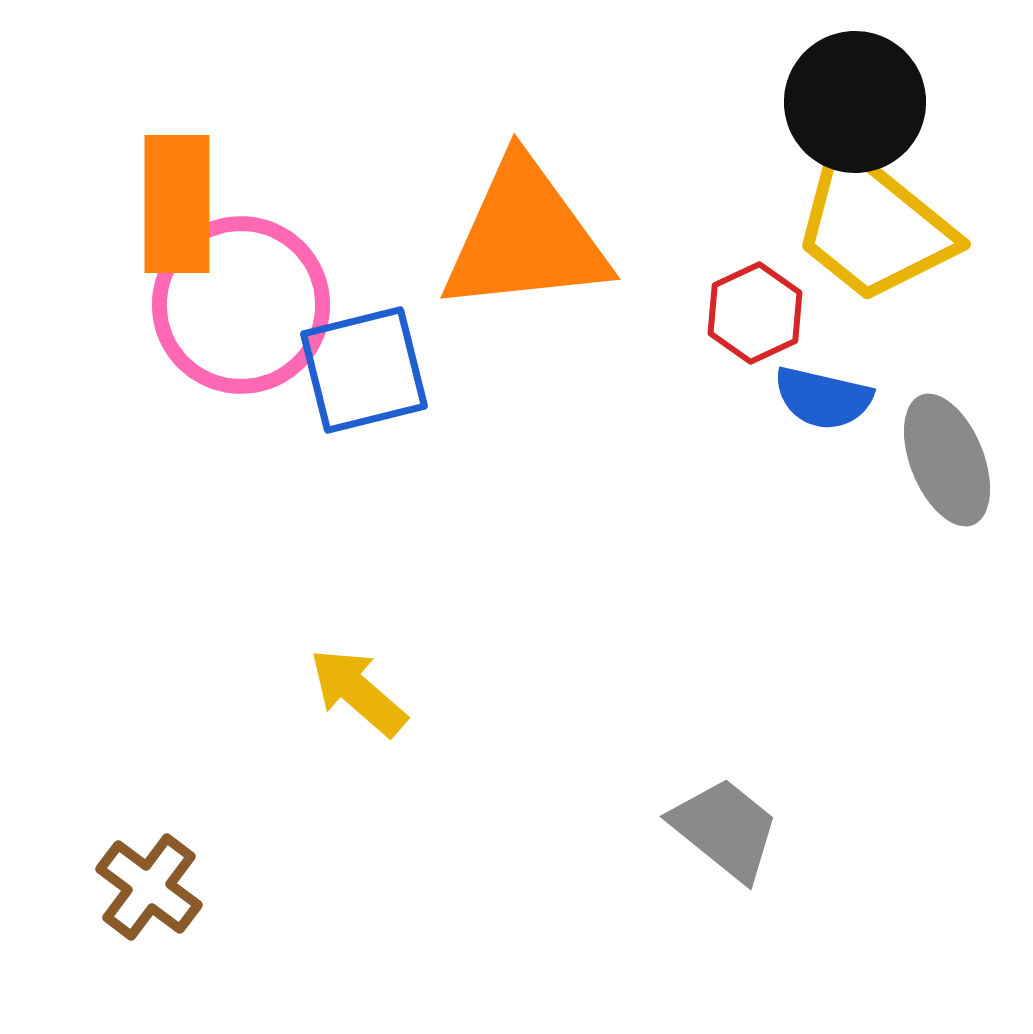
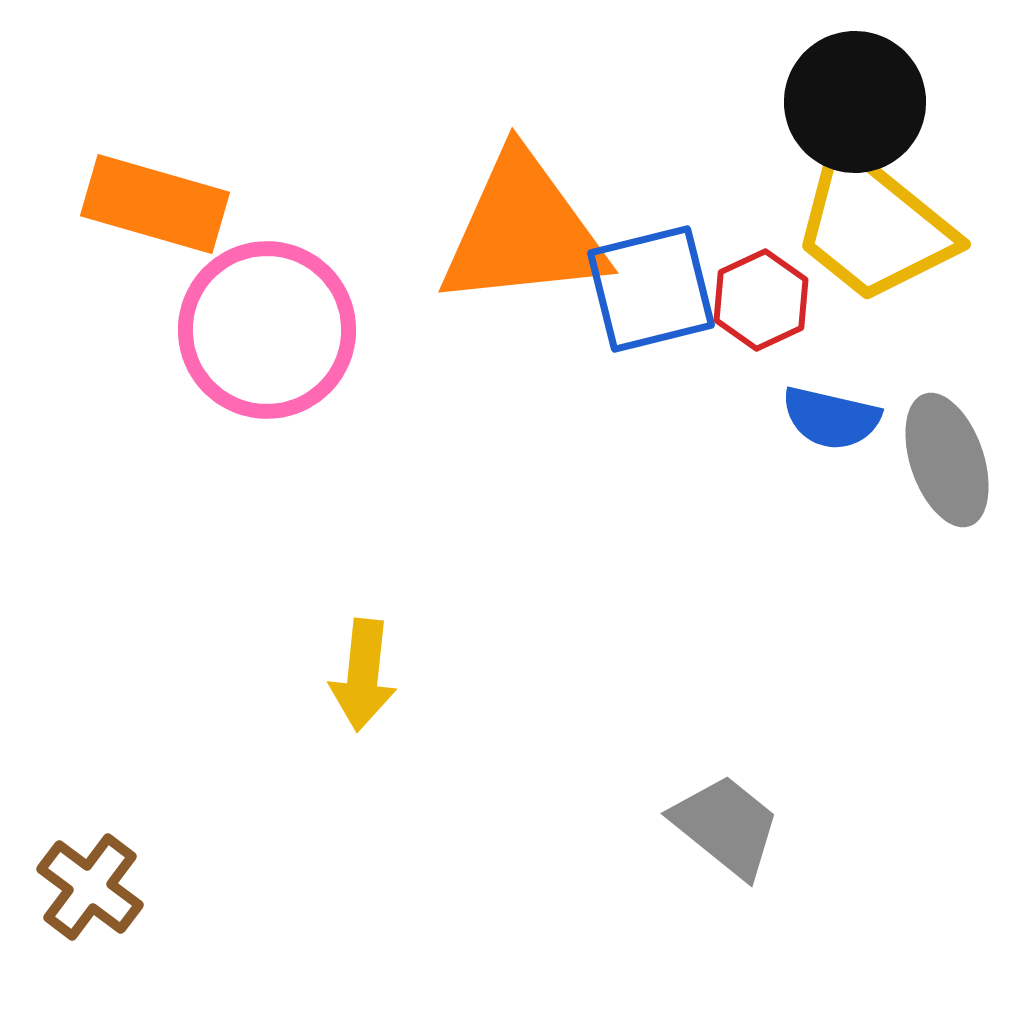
orange rectangle: moved 22 px left; rotated 74 degrees counterclockwise
orange triangle: moved 2 px left, 6 px up
pink circle: moved 26 px right, 25 px down
red hexagon: moved 6 px right, 13 px up
blue square: moved 287 px right, 81 px up
blue semicircle: moved 8 px right, 20 px down
gray ellipse: rotated 3 degrees clockwise
yellow arrow: moved 5 px right, 17 px up; rotated 125 degrees counterclockwise
gray trapezoid: moved 1 px right, 3 px up
brown cross: moved 59 px left
